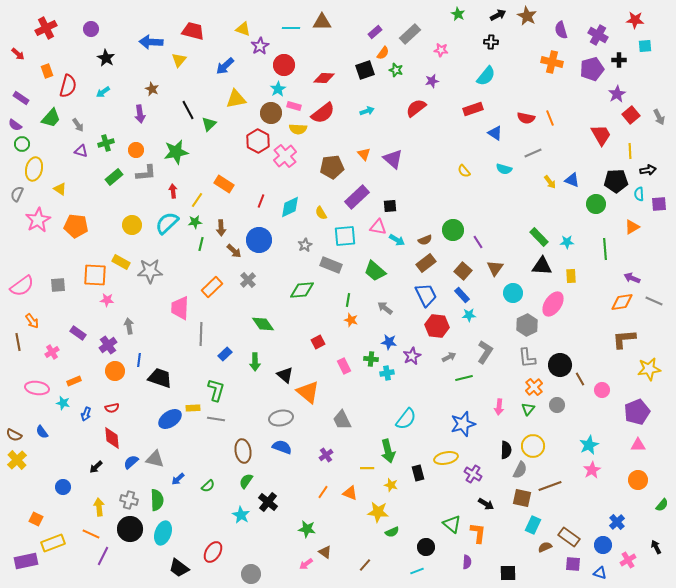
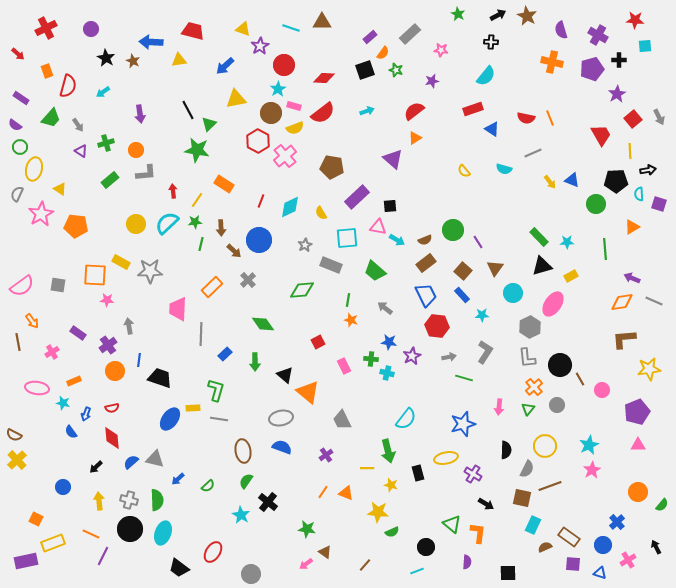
cyan line at (291, 28): rotated 18 degrees clockwise
purple rectangle at (375, 32): moved 5 px left, 5 px down
yellow triangle at (179, 60): rotated 42 degrees clockwise
brown star at (152, 89): moved 19 px left, 28 px up
red semicircle at (416, 108): moved 2 px left, 3 px down
red square at (631, 115): moved 2 px right, 4 px down
yellow semicircle at (298, 129): moved 3 px left, 1 px up; rotated 24 degrees counterclockwise
blue triangle at (495, 133): moved 3 px left, 4 px up
green circle at (22, 144): moved 2 px left, 3 px down
purple triangle at (81, 151): rotated 16 degrees clockwise
green star at (176, 152): moved 21 px right, 2 px up; rotated 20 degrees clockwise
orange triangle at (364, 154): moved 51 px right, 16 px up; rotated 40 degrees clockwise
brown pentagon at (332, 167): rotated 15 degrees clockwise
green rectangle at (114, 177): moved 4 px left, 3 px down
purple square at (659, 204): rotated 21 degrees clockwise
pink star at (38, 220): moved 3 px right, 6 px up
yellow circle at (132, 225): moved 4 px right, 1 px up
cyan square at (345, 236): moved 2 px right, 2 px down
black triangle at (542, 266): rotated 20 degrees counterclockwise
yellow rectangle at (571, 276): rotated 64 degrees clockwise
gray square at (58, 285): rotated 14 degrees clockwise
pink trapezoid at (180, 308): moved 2 px left, 1 px down
cyan star at (469, 315): moved 13 px right
gray hexagon at (527, 325): moved 3 px right, 2 px down
gray arrow at (449, 357): rotated 16 degrees clockwise
cyan cross at (387, 373): rotated 24 degrees clockwise
green line at (464, 378): rotated 30 degrees clockwise
blue ellipse at (170, 419): rotated 20 degrees counterclockwise
gray line at (216, 419): moved 3 px right
blue semicircle at (42, 432): moved 29 px right
yellow circle at (533, 446): moved 12 px right
gray semicircle at (520, 470): moved 7 px right, 1 px up
orange circle at (638, 480): moved 12 px down
orange triangle at (350, 493): moved 4 px left
yellow arrow at (99, 507): moved 6 px up
